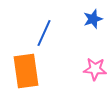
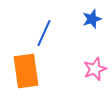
blue star: moved 1 px left
pink star: rotated 25 degrees counterclockwise
